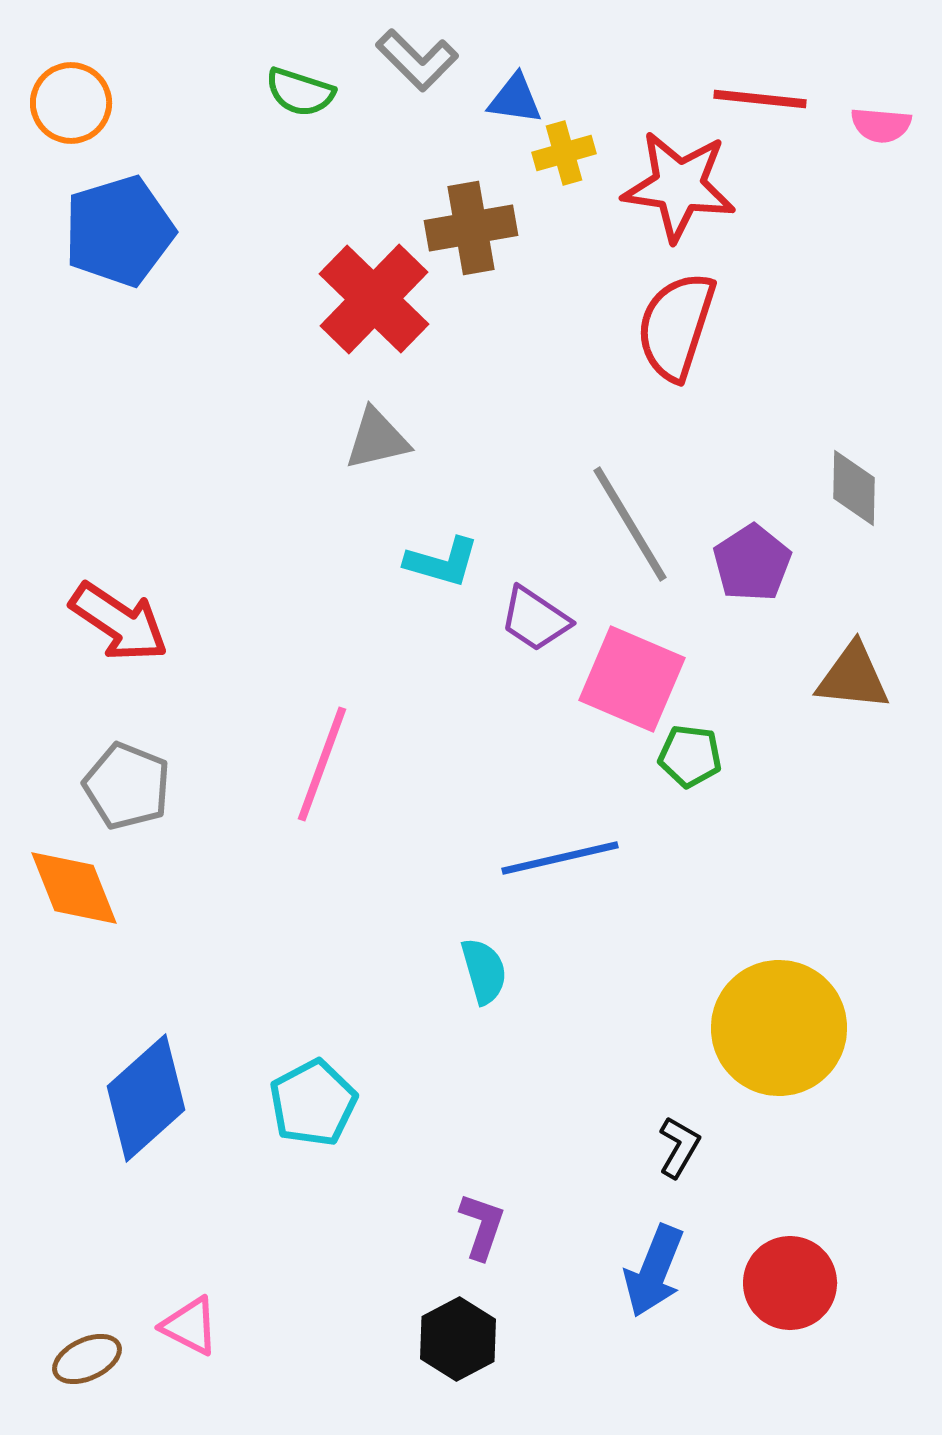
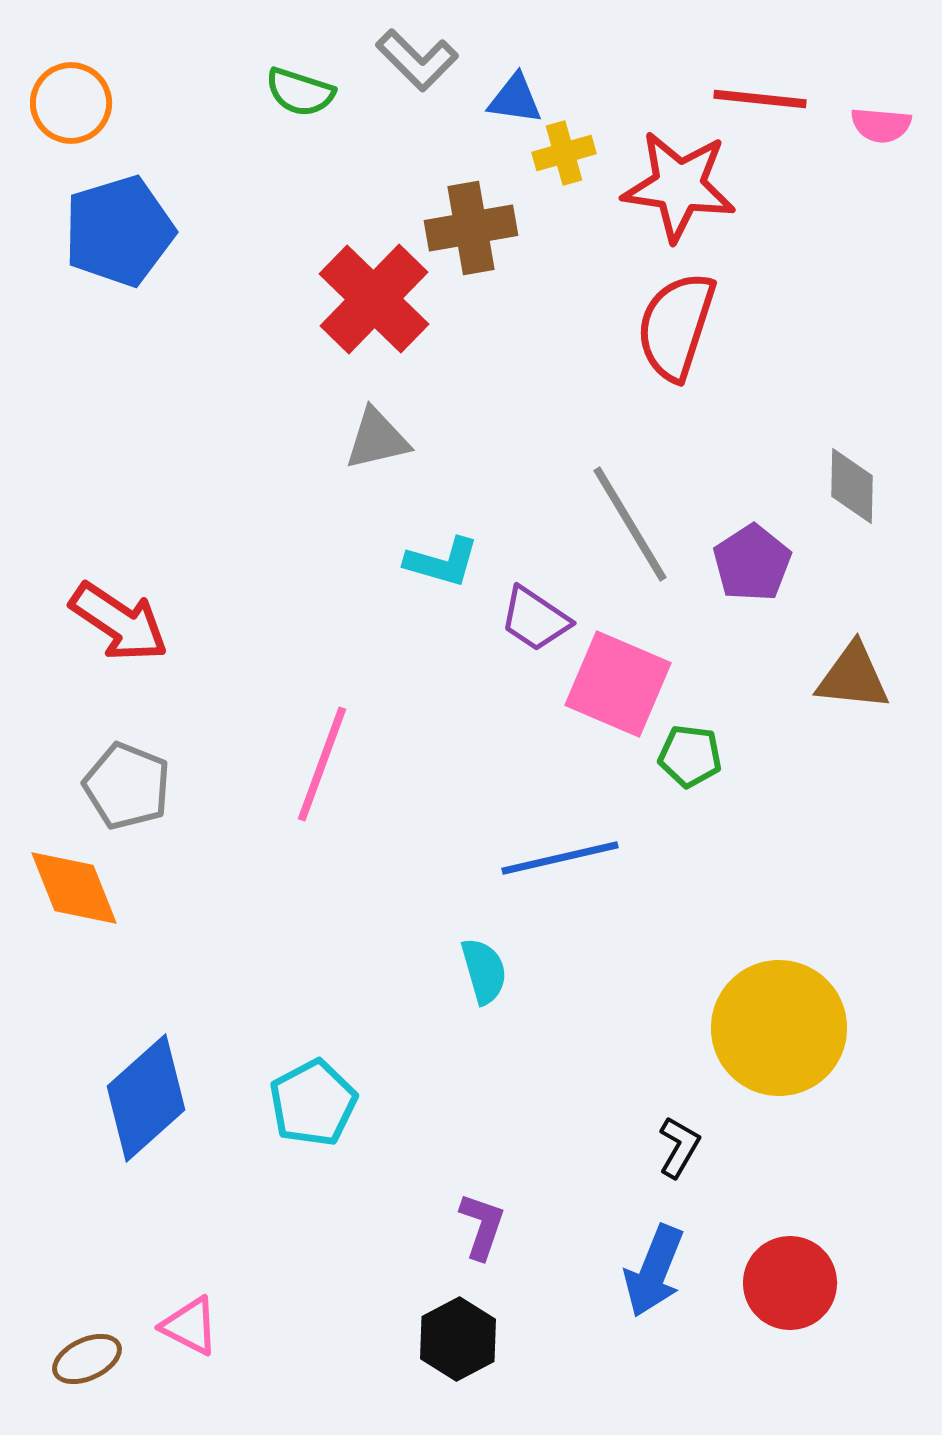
gray diamond: moved 2 px left, 2 px up
pink square: moved 14 px left, 5 px down
